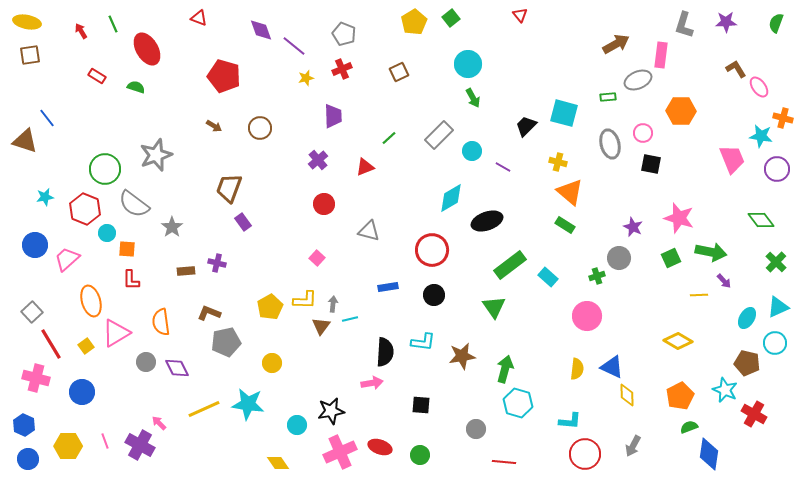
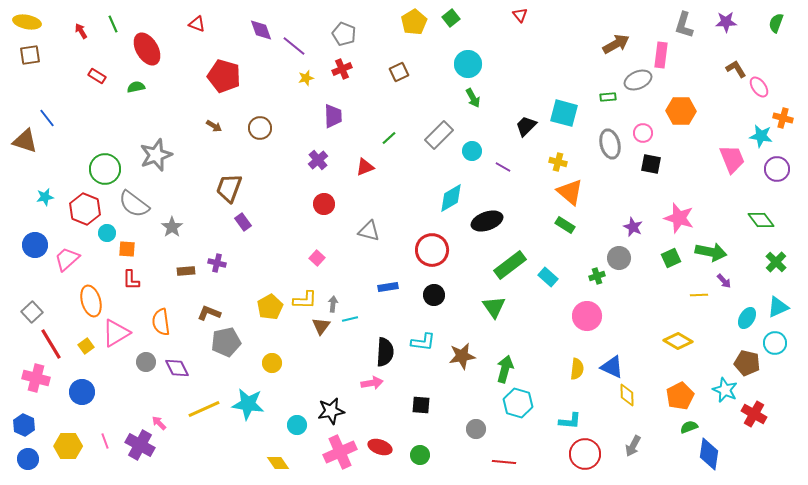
red triangle at (199, 18): moved 2 px left, 6 px down
green semicircle at (136, 87): rotated 30 degrees counterclockwise
